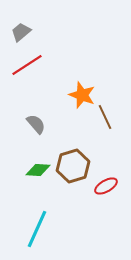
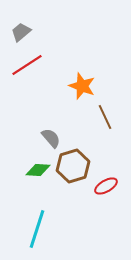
orange star: moved 9 px up
gray semicircle: moved 15 px right, 14 px down
cyan line: rotated 6 degrees counterclockwise
